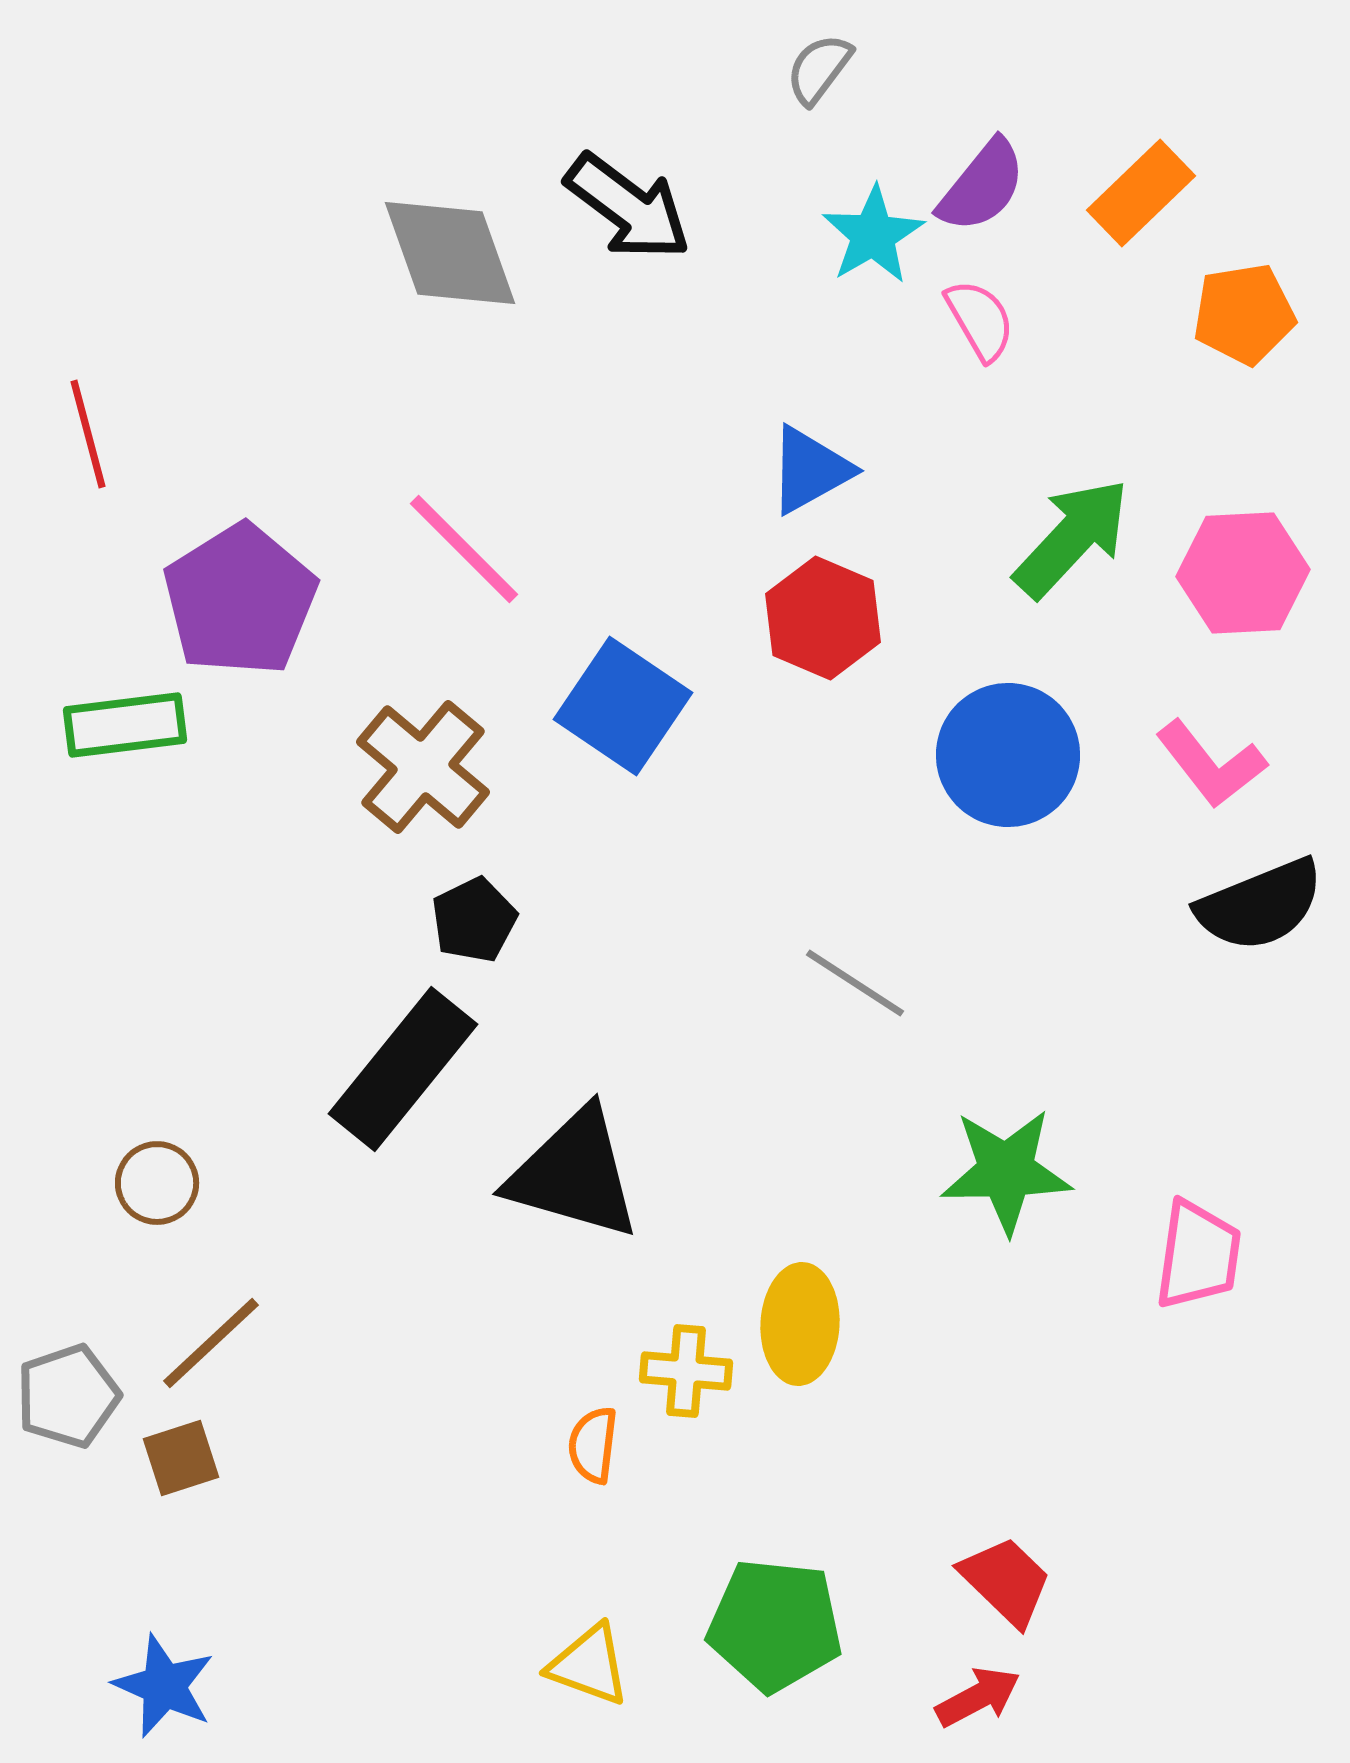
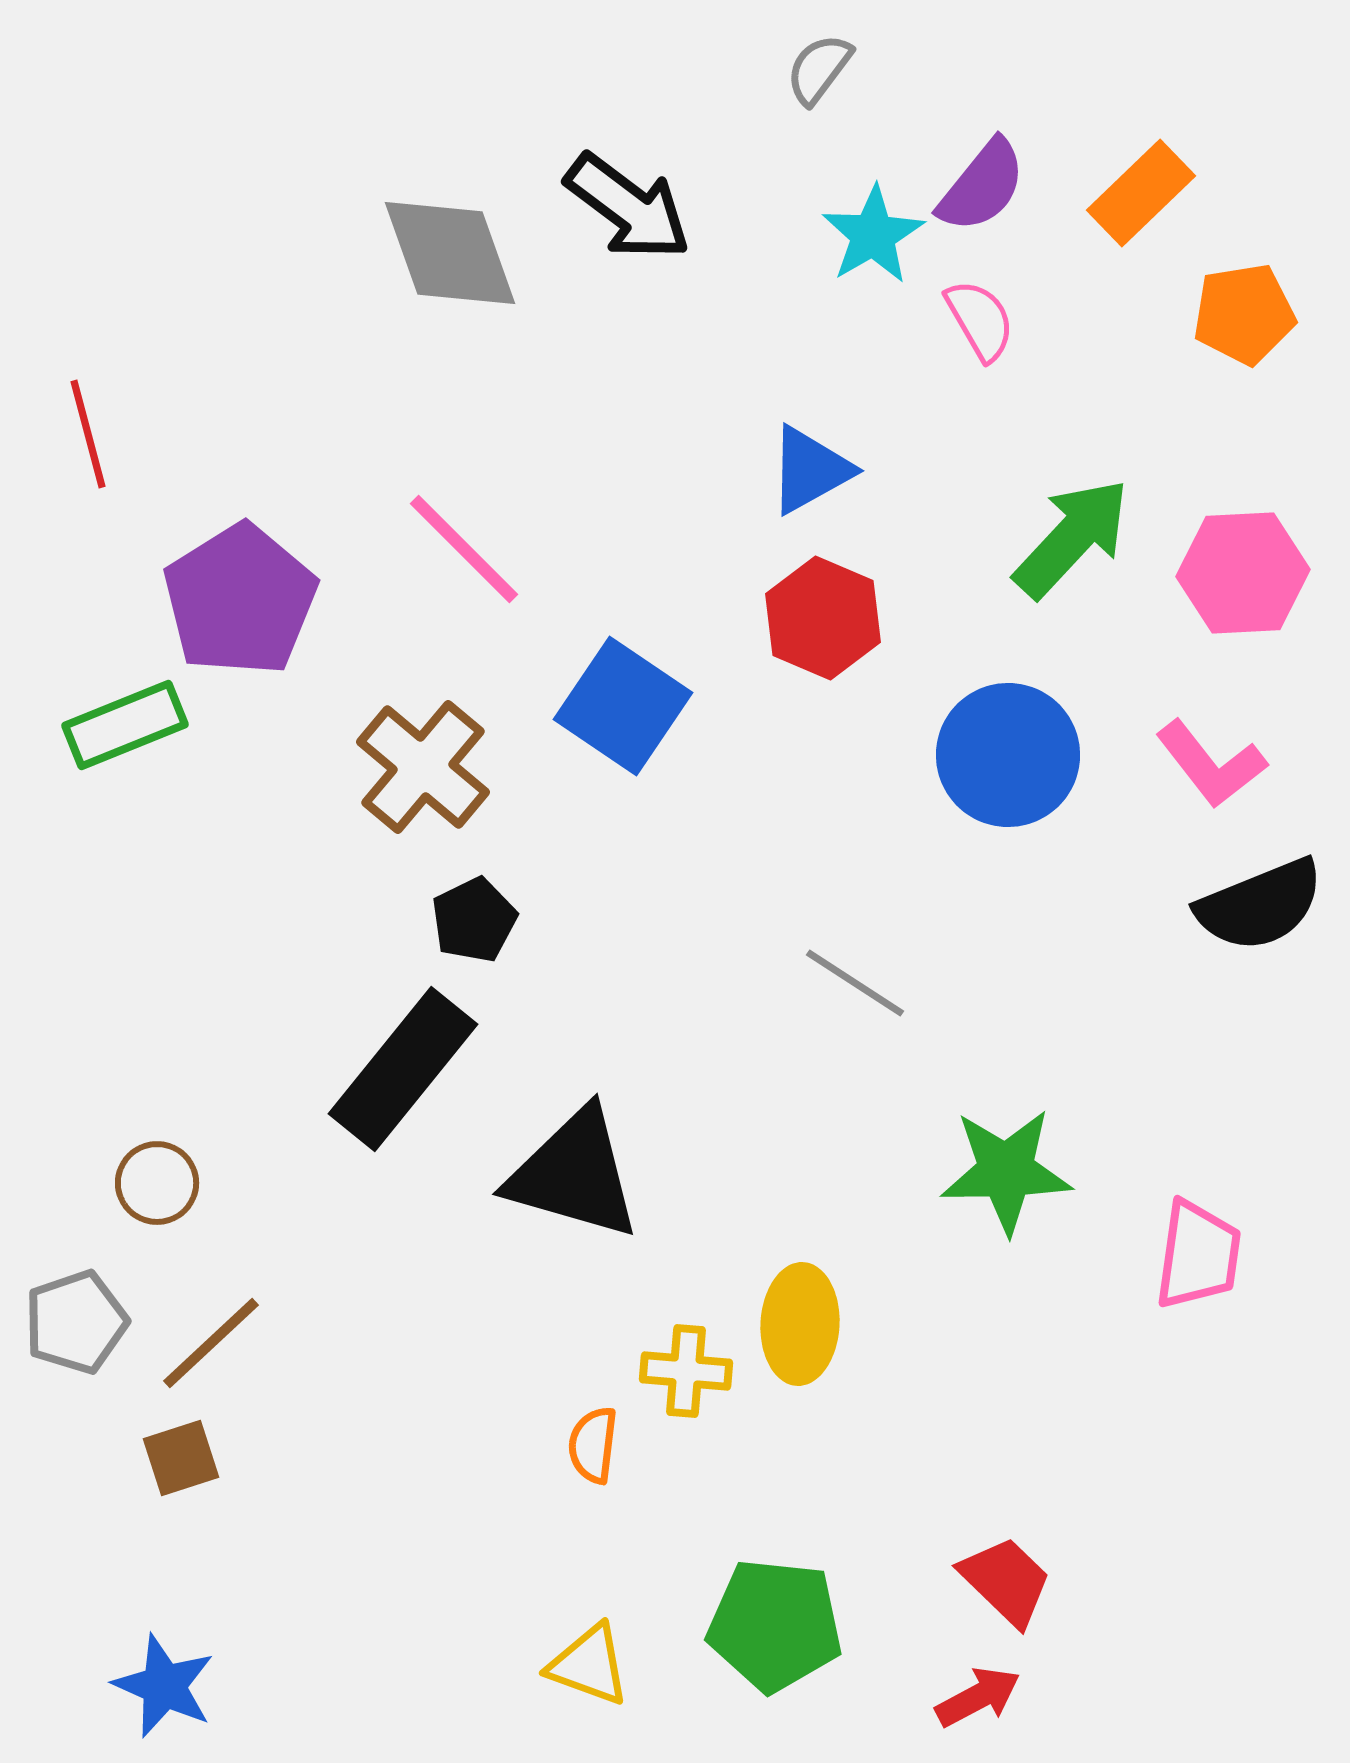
green rectangle: rotated 15 degrees counterclockwise
gray pentagon: moved 8 px right, 74 px up
